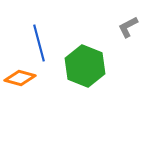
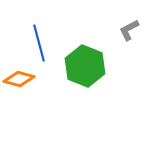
gray L-shape: moved 1 px right, 3 px down
orange diamond: moved 1 px left, 1 px down
